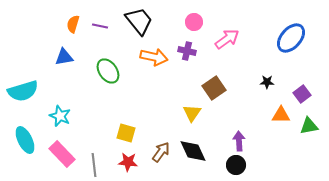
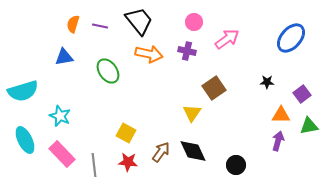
orange arrow: moved 5 px left, 3 px up
yellow square: rotated 12 degrees clockwise
purple arrow: moved 39 px right; rotated 18 degrees clockwise
